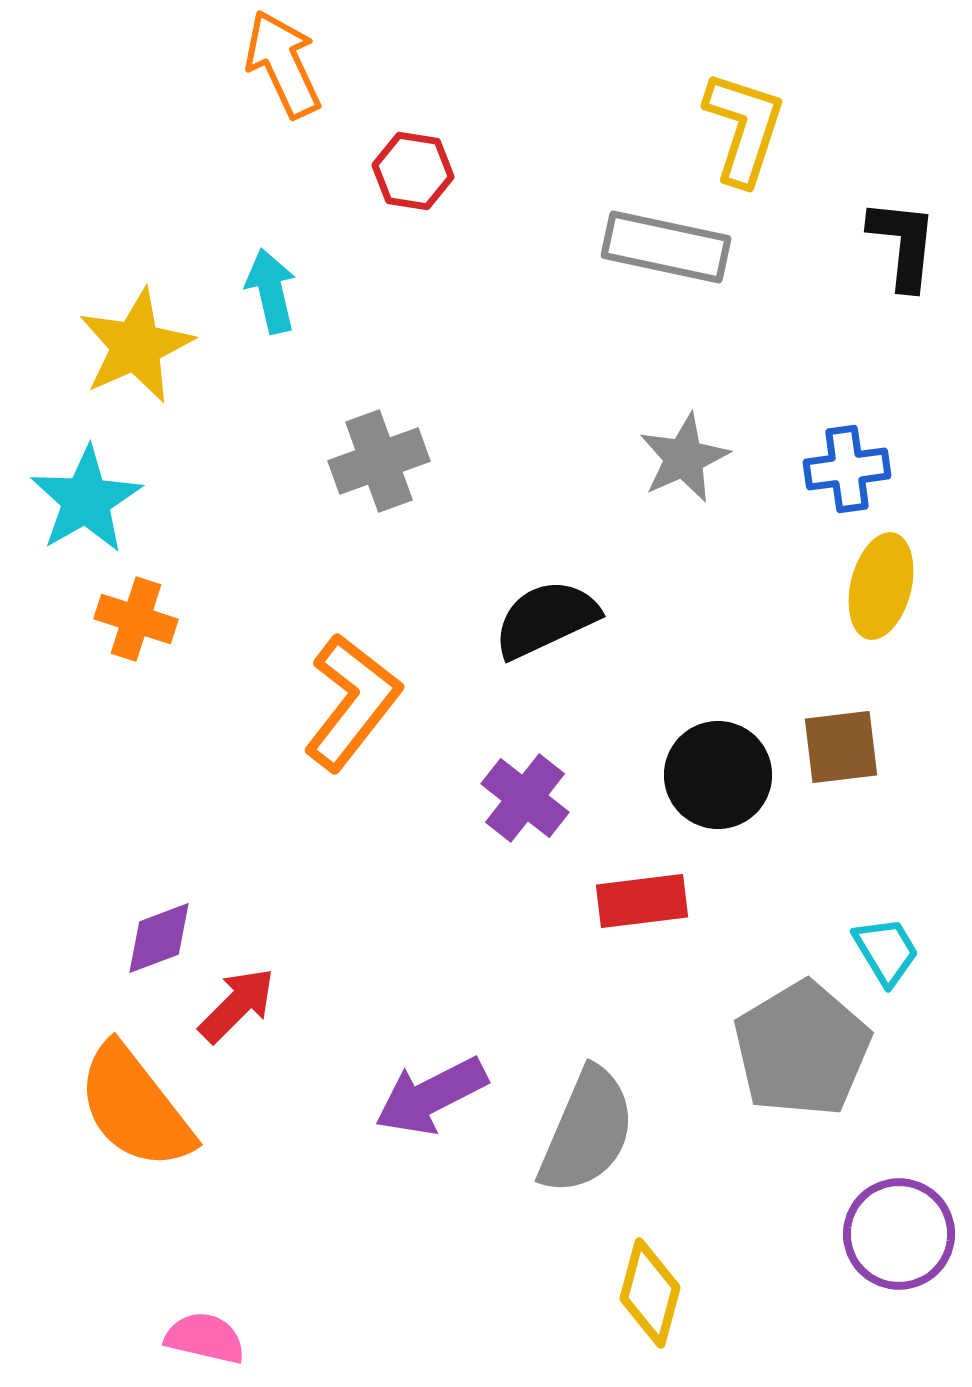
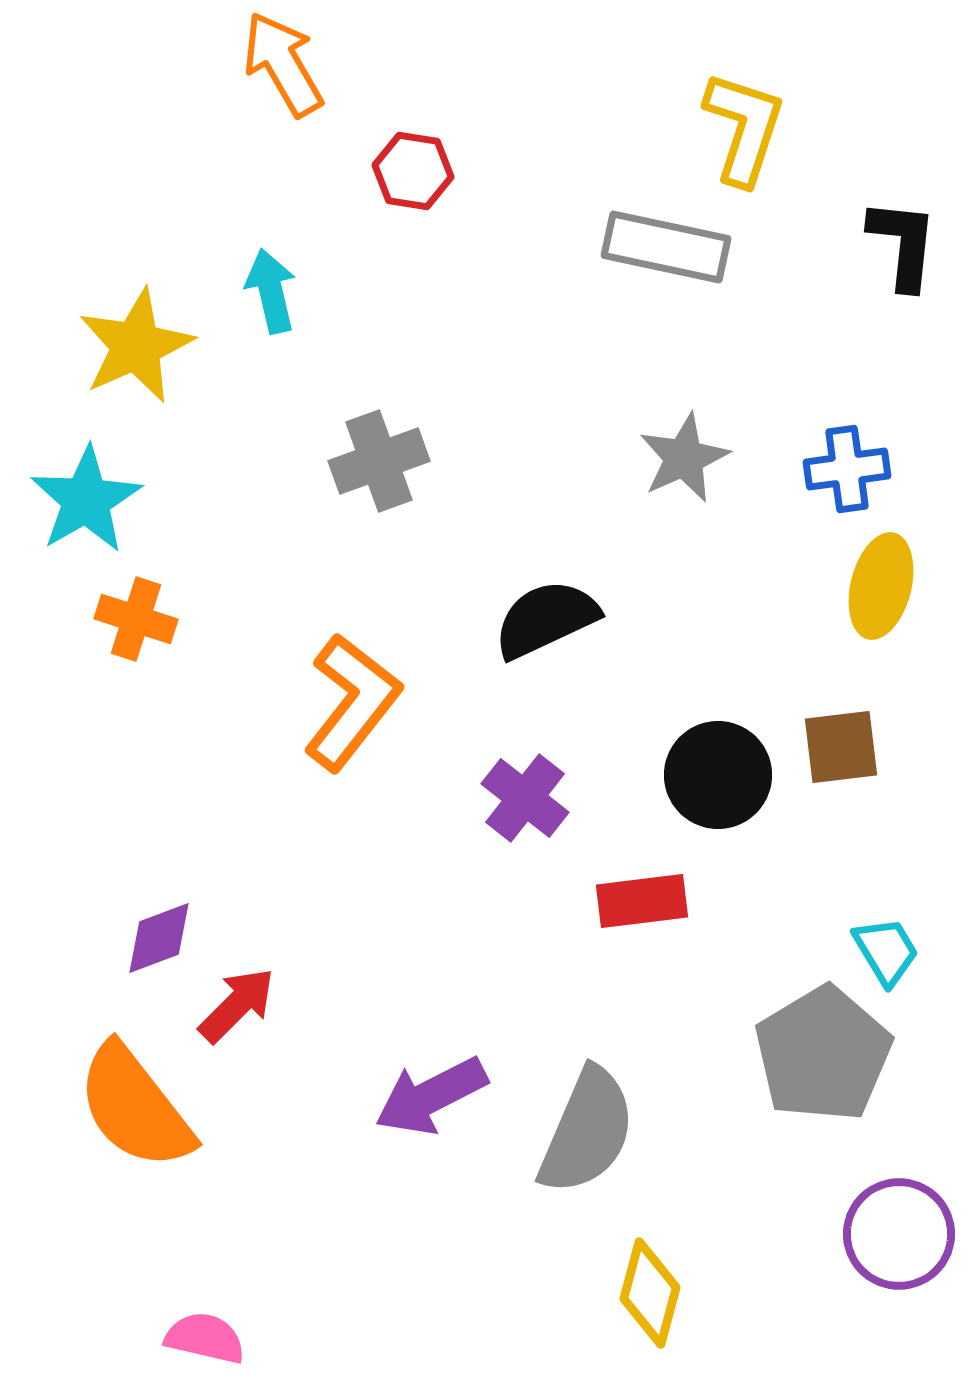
orange arrow: rotated 5 degrees counterclockwise
gray pentagon: moved 21 px right, 5 px down
